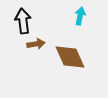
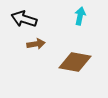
black arrow: moved 1 px right, 2 px up; rotated 65 degrees counterclockwise
brown diamond: moved 5 px right, 5 px down; rotated 56 degrees counterclockwise
